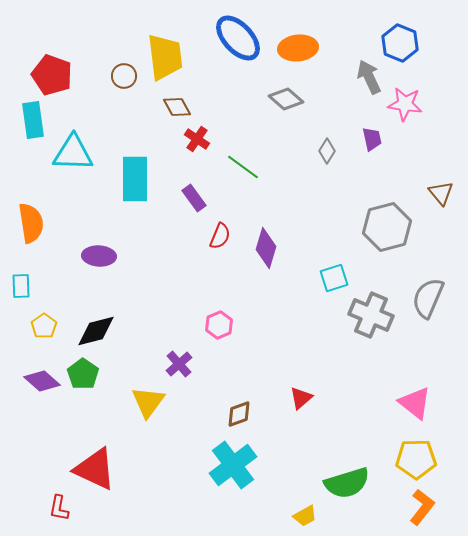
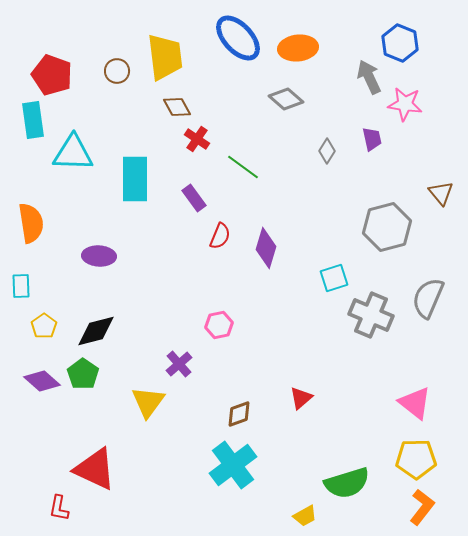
brown circle at (124, 76): moved 7 px left, 5 px up
pink hexagon at (219, 325): rotated 12 degrees clockwise
